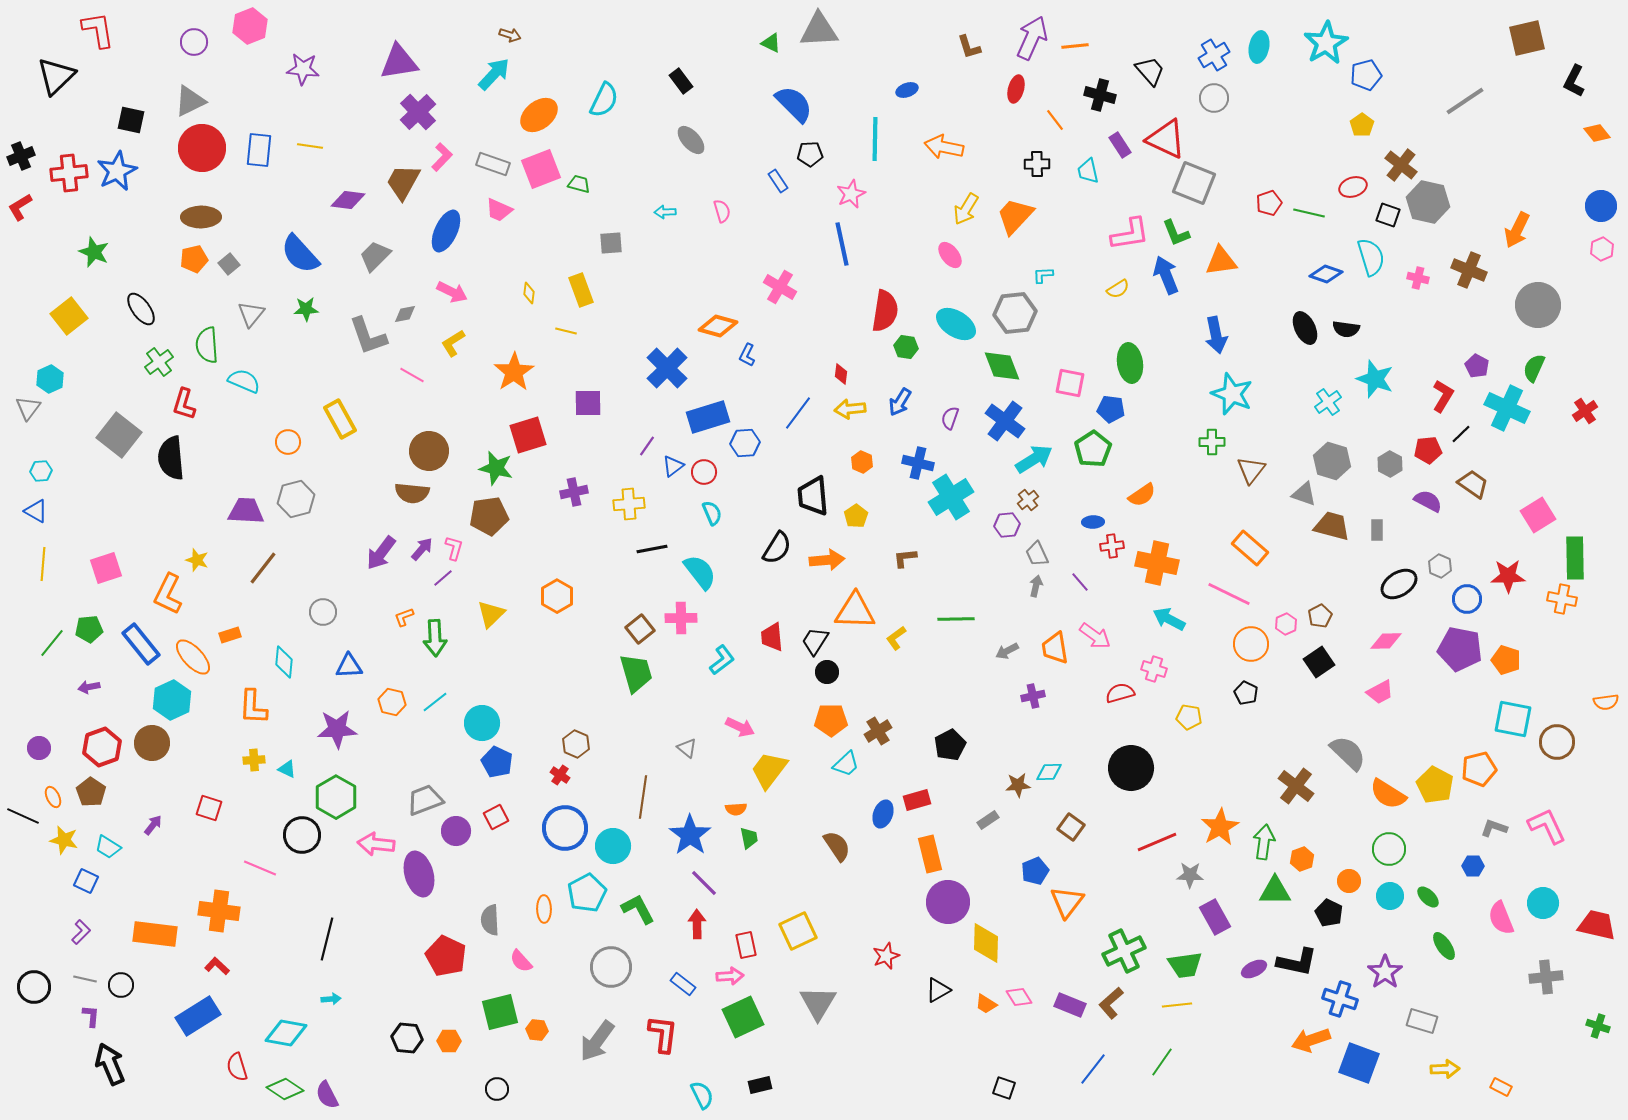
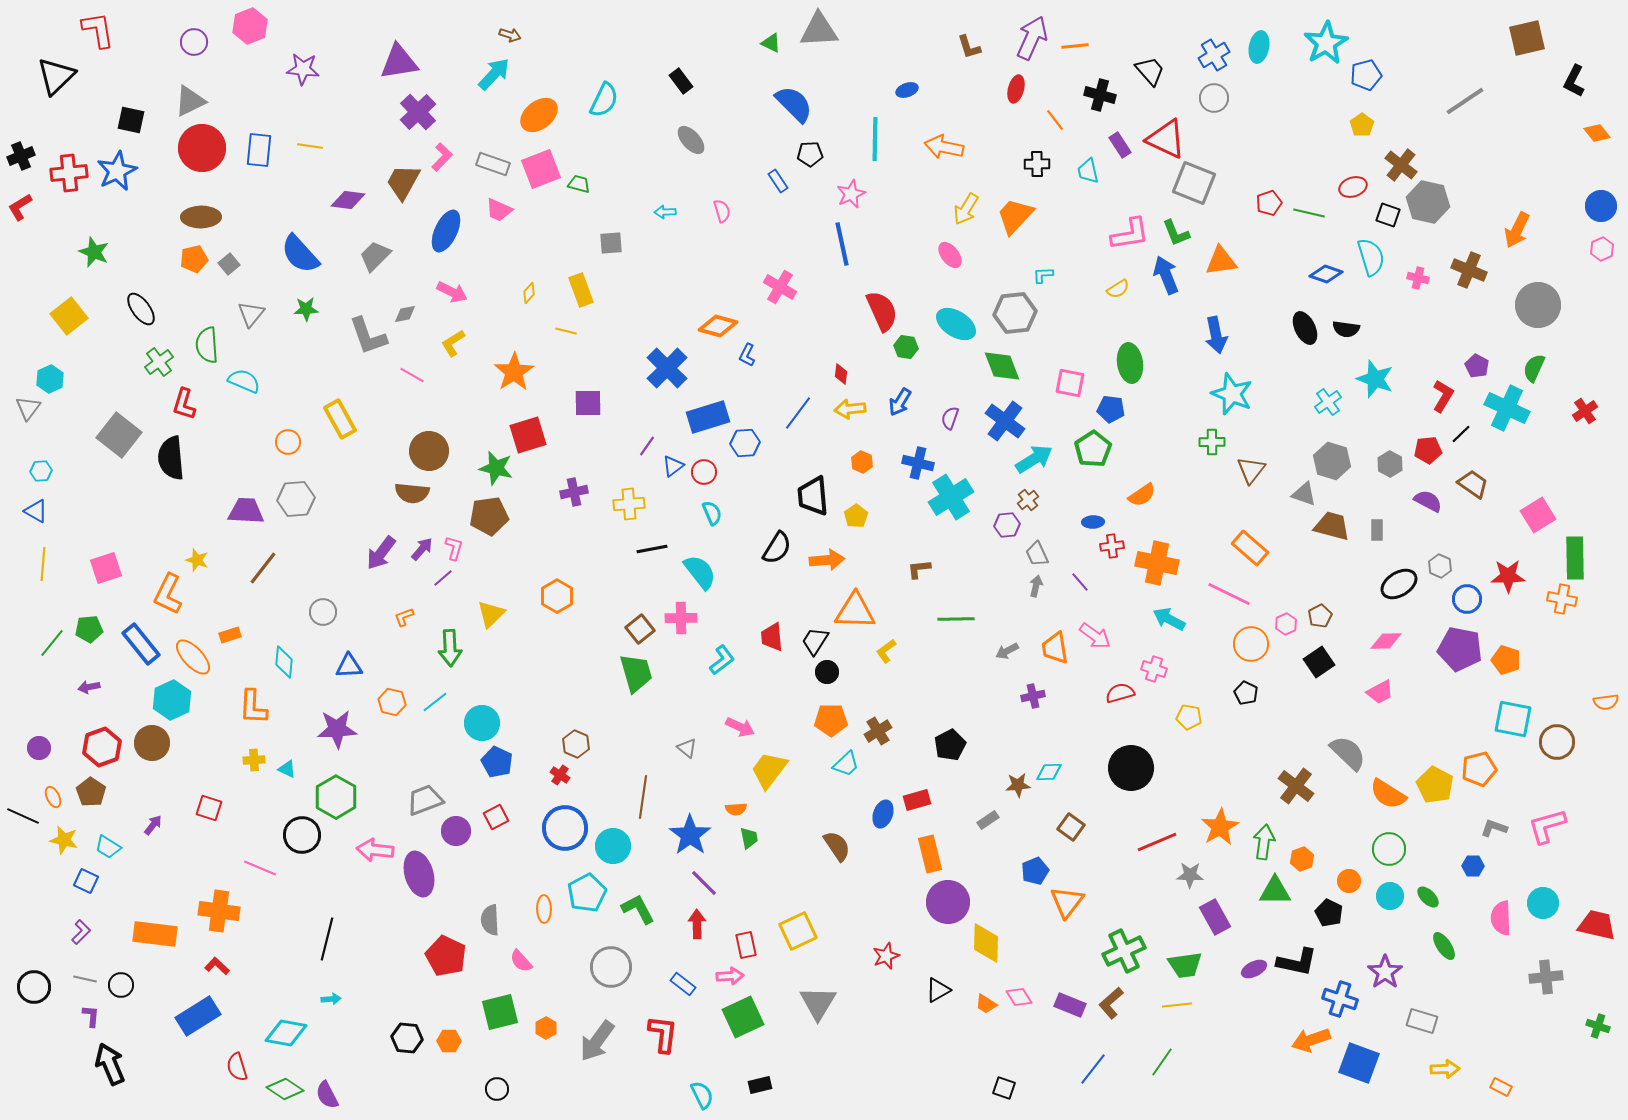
yellow diamond at (529, 293): rotated 35 degrees clockwise
red semicircle at (885, 311): moved 3 px left; rotated 33 degrees counterclockwise
gray hexagon at (296, 499): rotated 9 degrees clockwise
brown L-shape at (905, 558): moved 14 px right, 11 px down
green arrow at (435, 638): moved 15 px right, 10 px down
yellow L-shape at (896, 638): moved 10 px left, 13 px down
pink L-shape at (1547, 826): rotated 81 degrees counterclockwise
pink arrow at (376, 844): moved 1 px left, 6 px down
pink semicircle at (1501, 918): rotated 20 degrees clockwise
orange hexagon at (537, 1030): moved 9 px right, 2 px up; rotated 25 degrees clockwise
